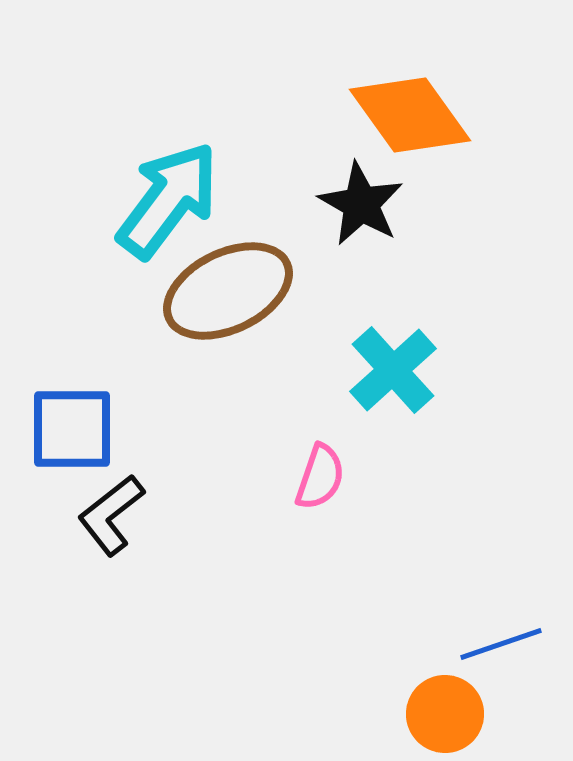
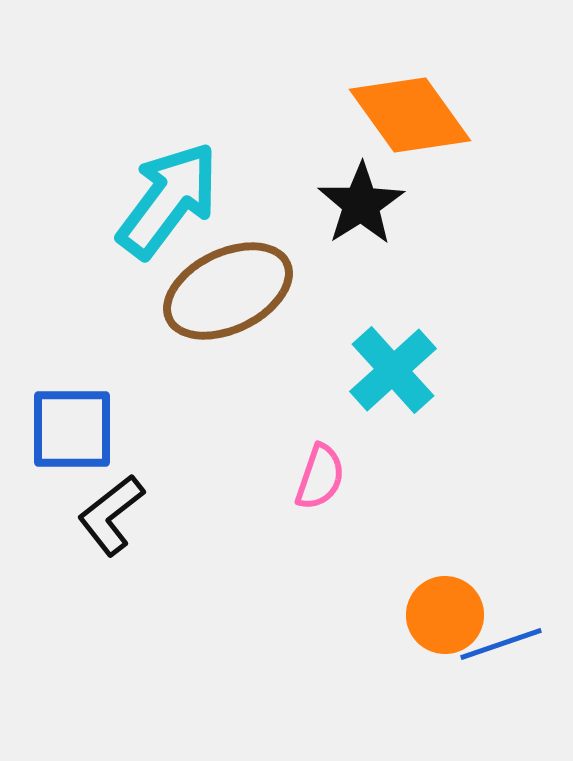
black star: rotated 10 degrees clockwise
orange circle: moved 99 px up
